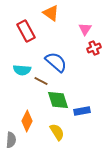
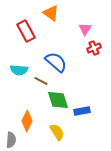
cyan semicircle: moved 3 px left
